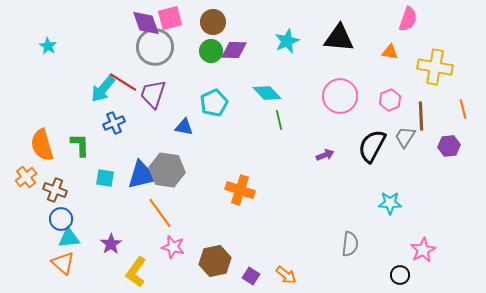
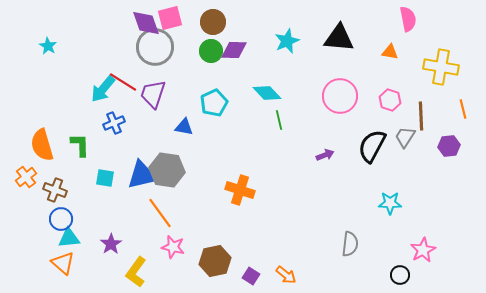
pink semicircle at (408, 19): rotated 30 degrees counterclockwise
yellow cross at (435, 67): moved 6 px right
pink hexagon at (390, 100): rotated 20 degrees counterclockwise
